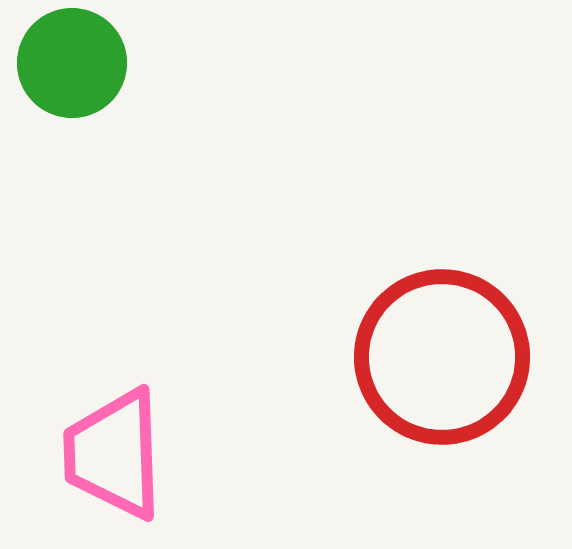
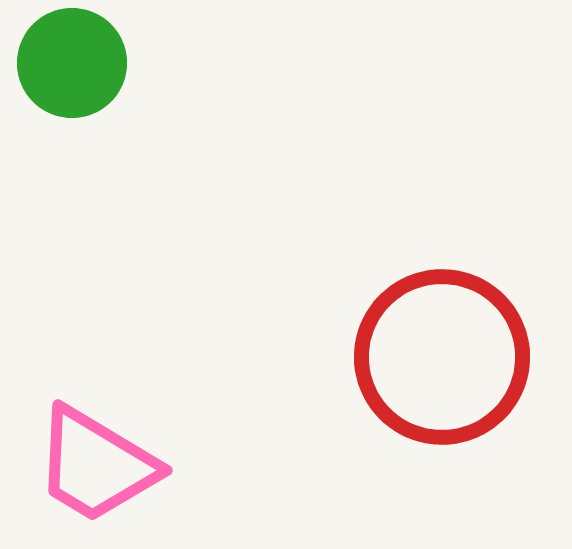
pink trapezoid: moved 18 px left, 11 px down; rotated 57 degrees counterclockwise
